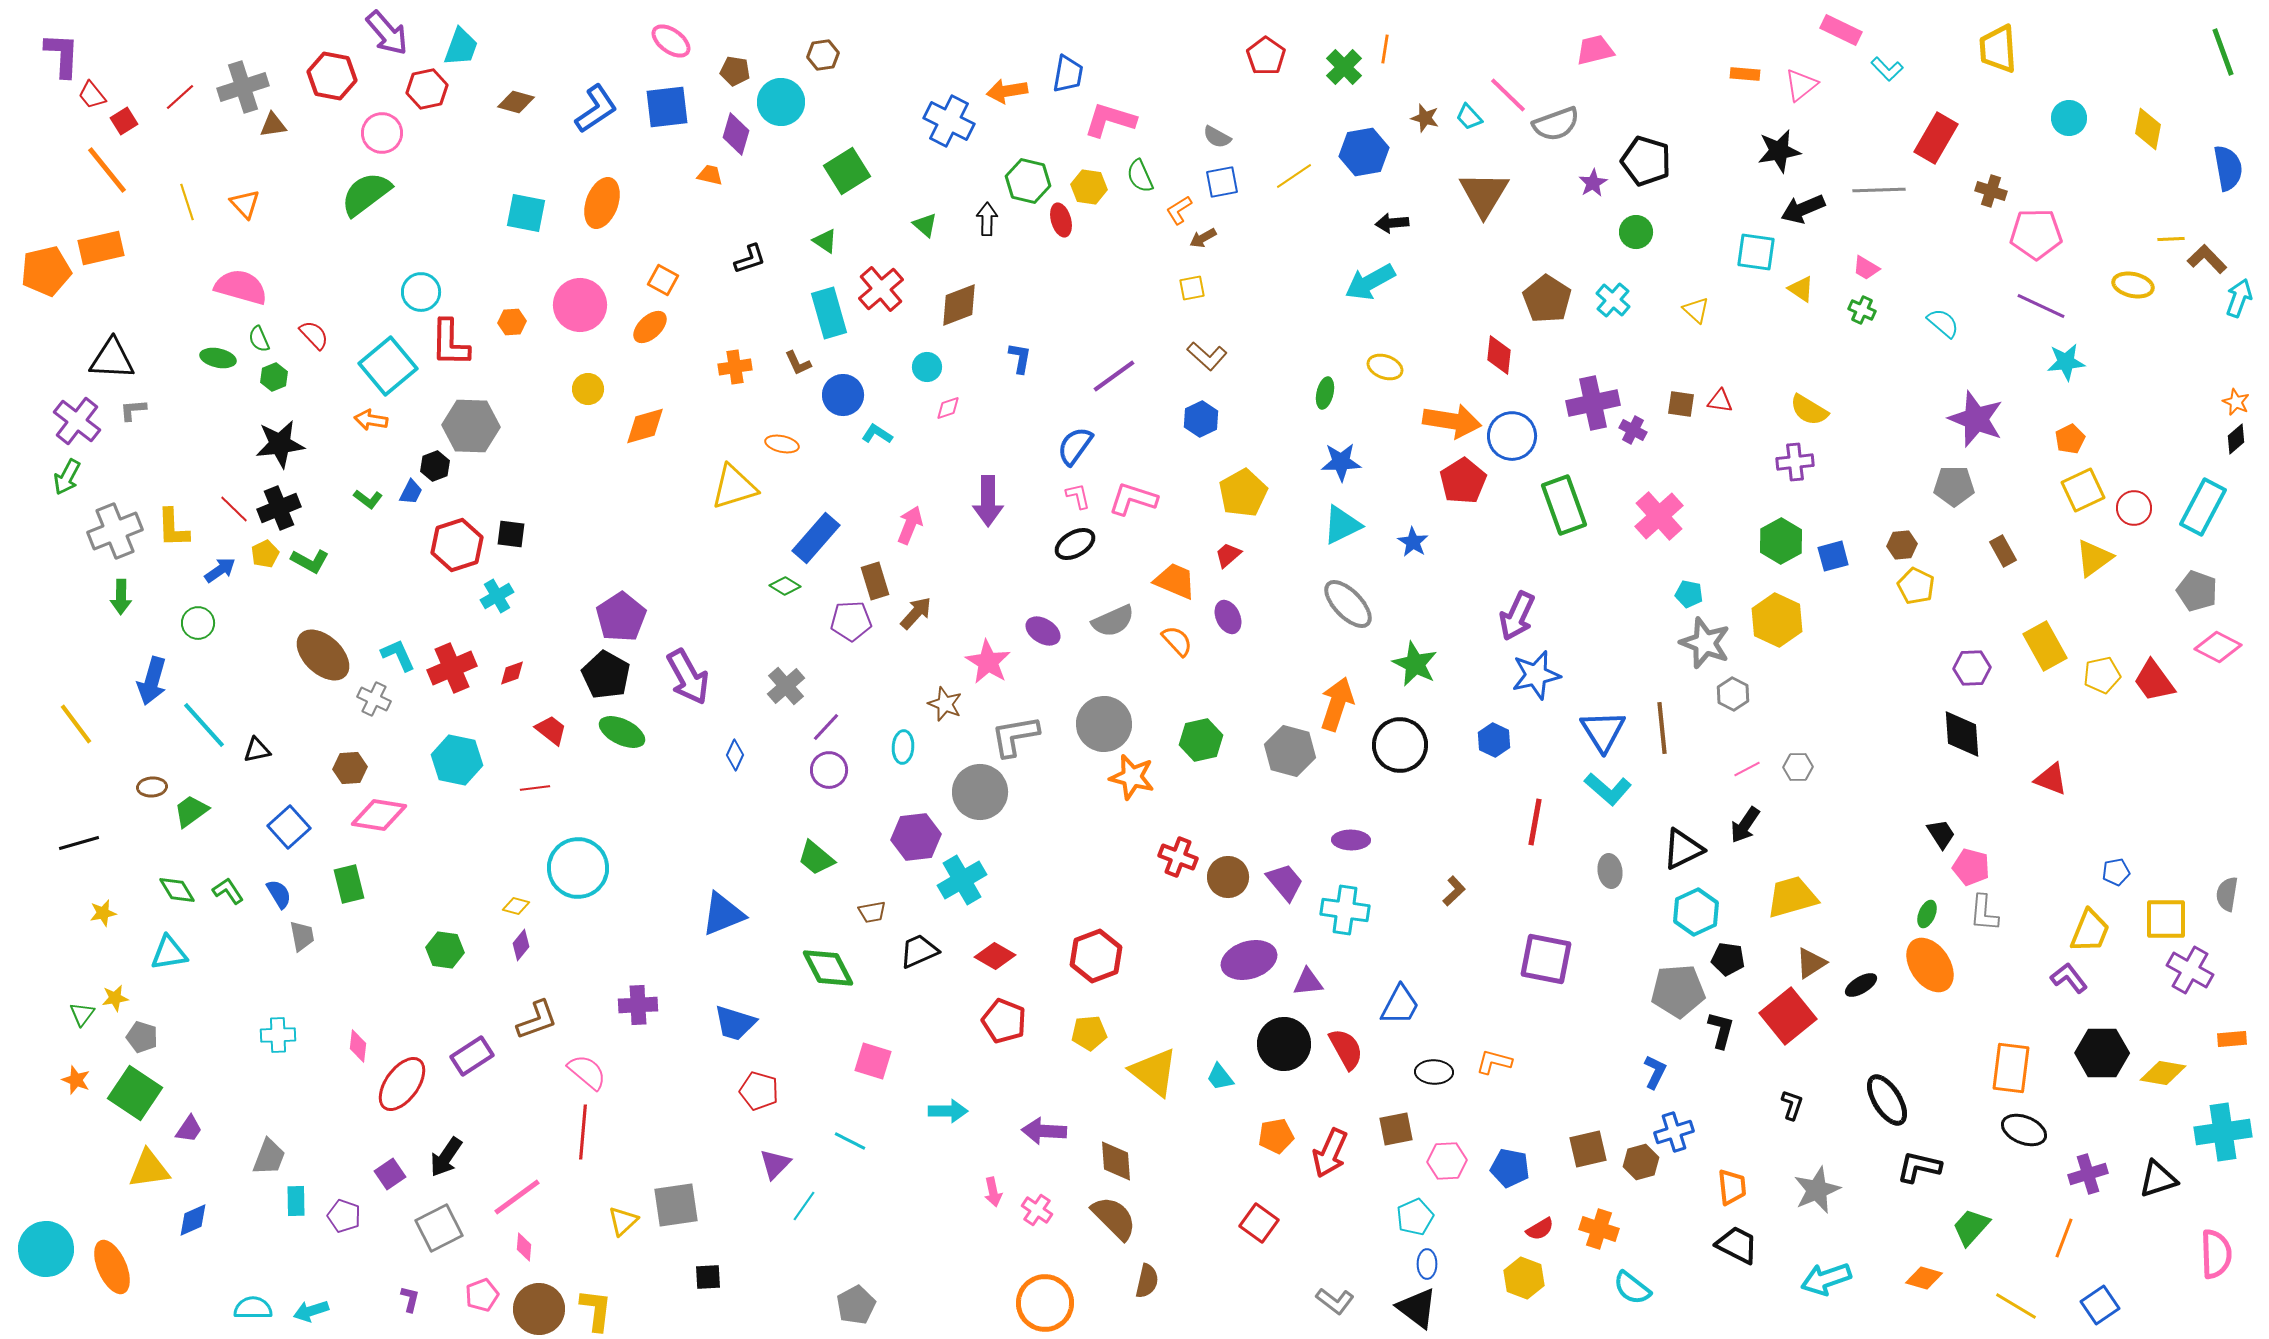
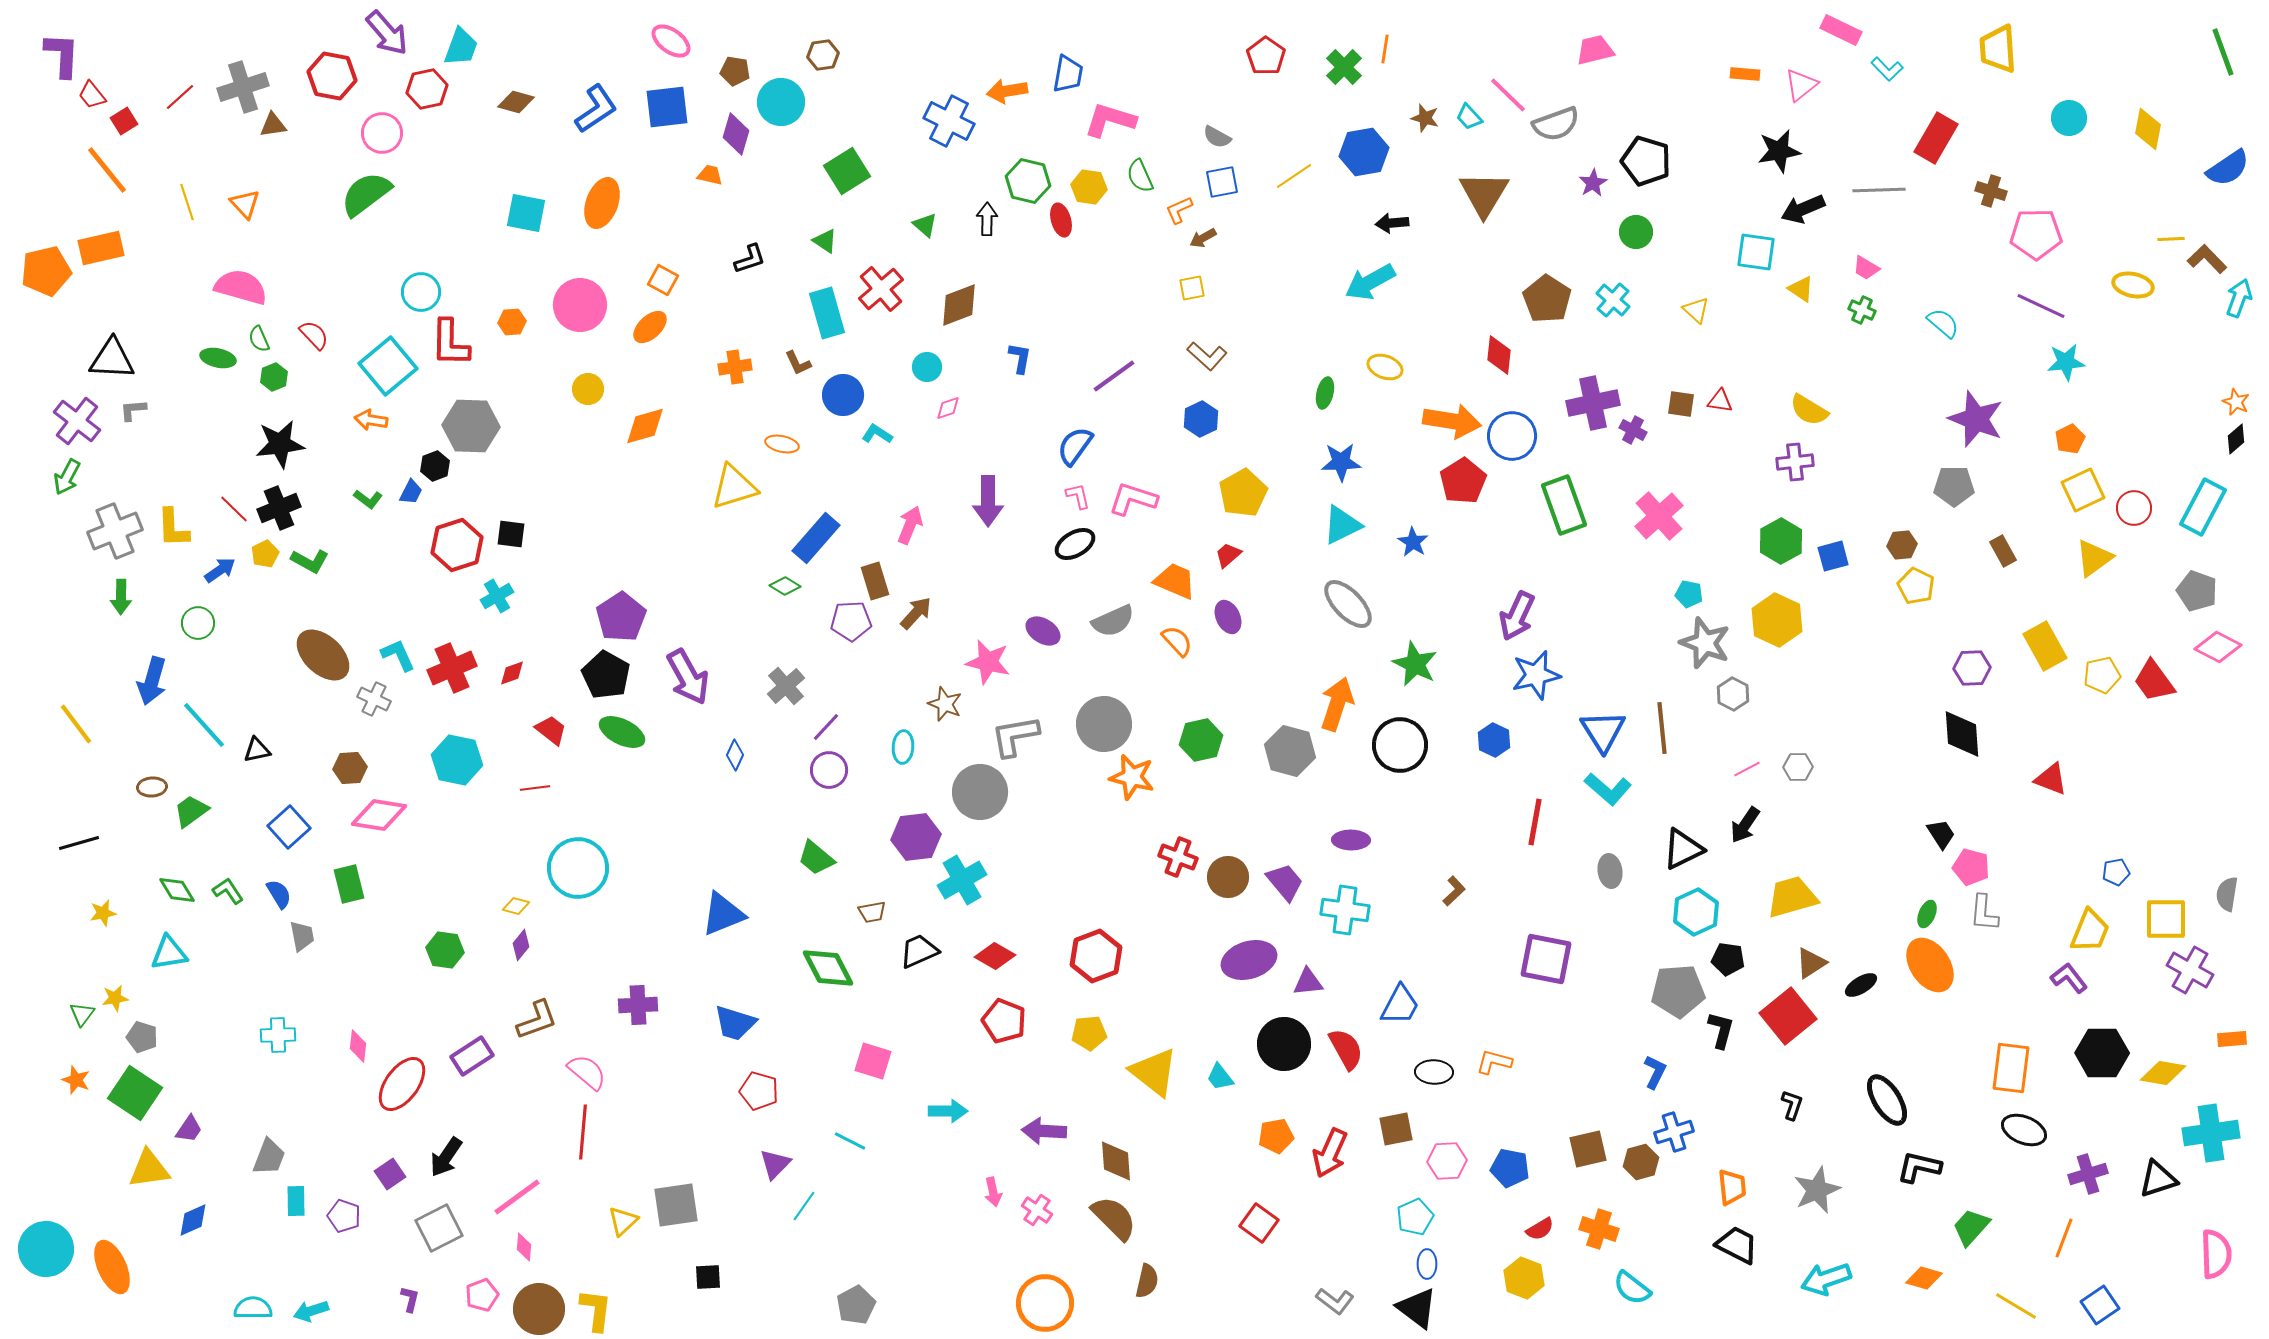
blue semicircle at (2228, 168): rotated 66 degrees clockwise
orange L-shape at (1179, 210): rotated 8 degrees clockwise
cyan rectangle at (829, 313): moved 2 px left
pink star at (988, 662): rotated 18 degrees counterclockwise
cyan cross at (2223, 1132): moved 12 px left, 1 px down
